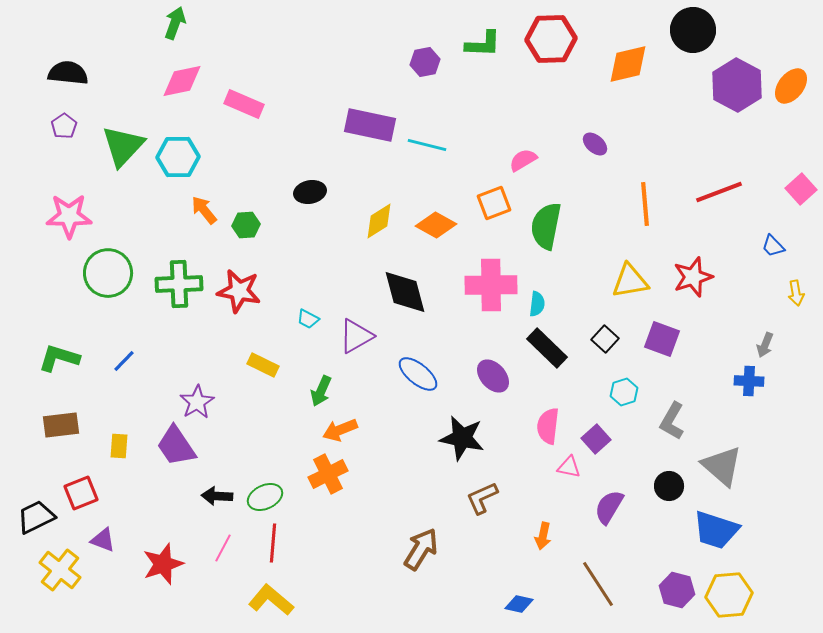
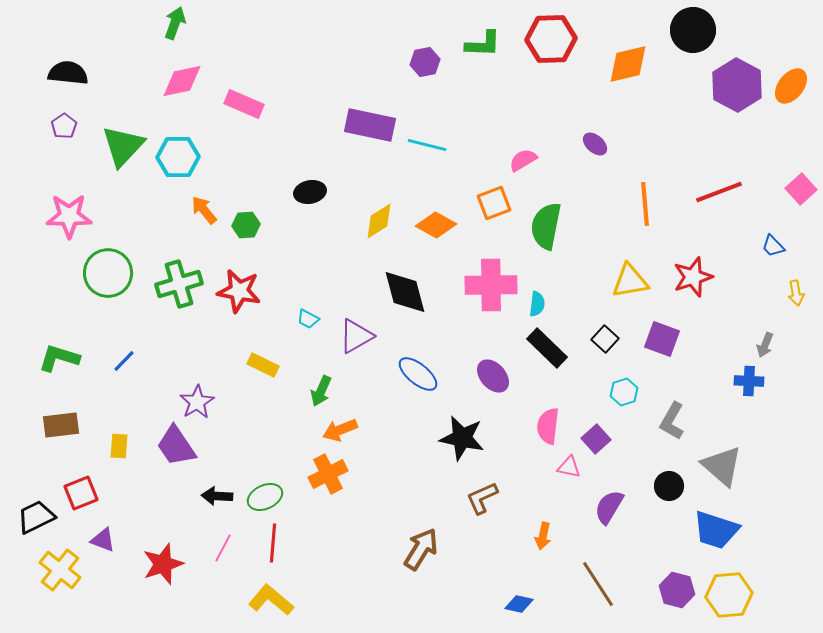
green cross at (179, 284): rotated 15 degrees counterclockwise
